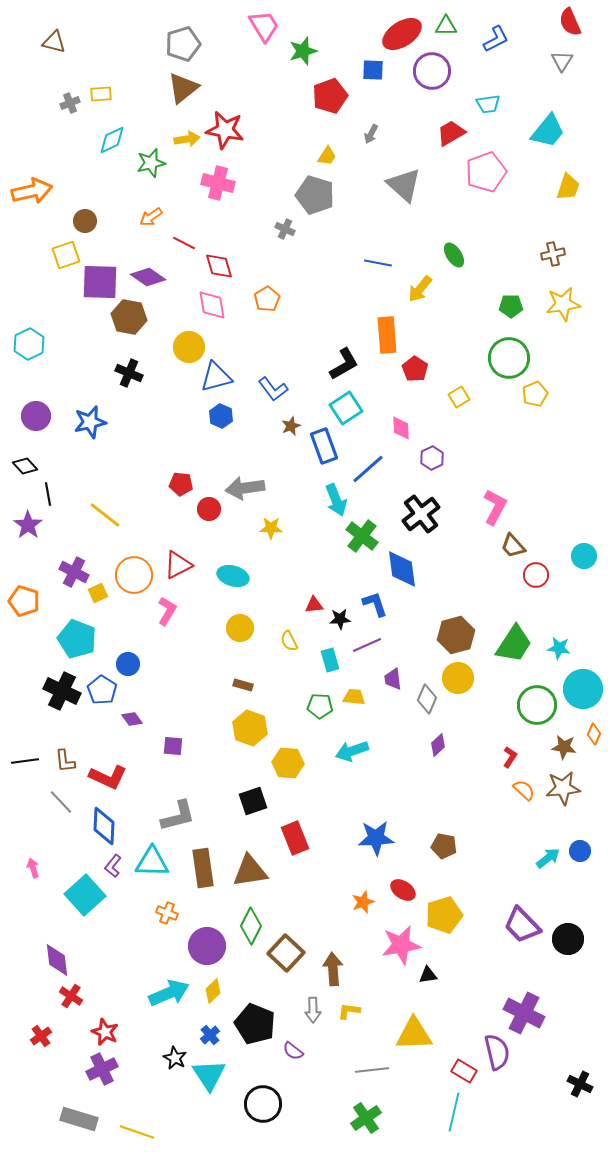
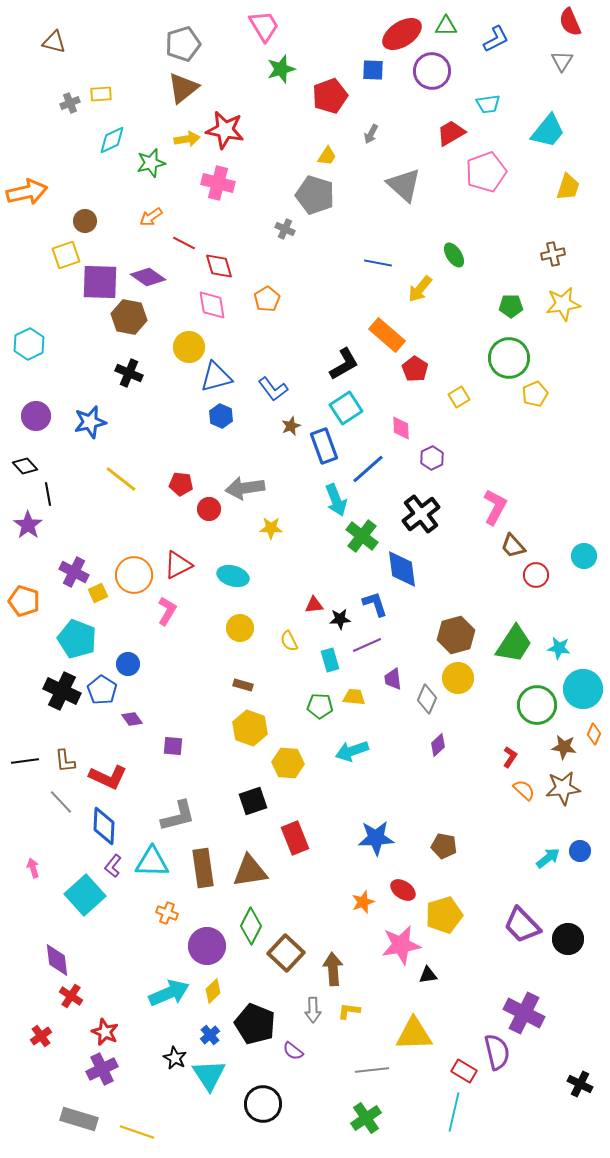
green star at (303, 51): moved 22 px left, 18 px down
orange arrow at (32, 191): moved 5 px left, 1 px down
orange rectangle at (387, 335): rotated 45 degrees counterclockwise
yellow line at (105, 515): moved 16 px right, 36 px up
